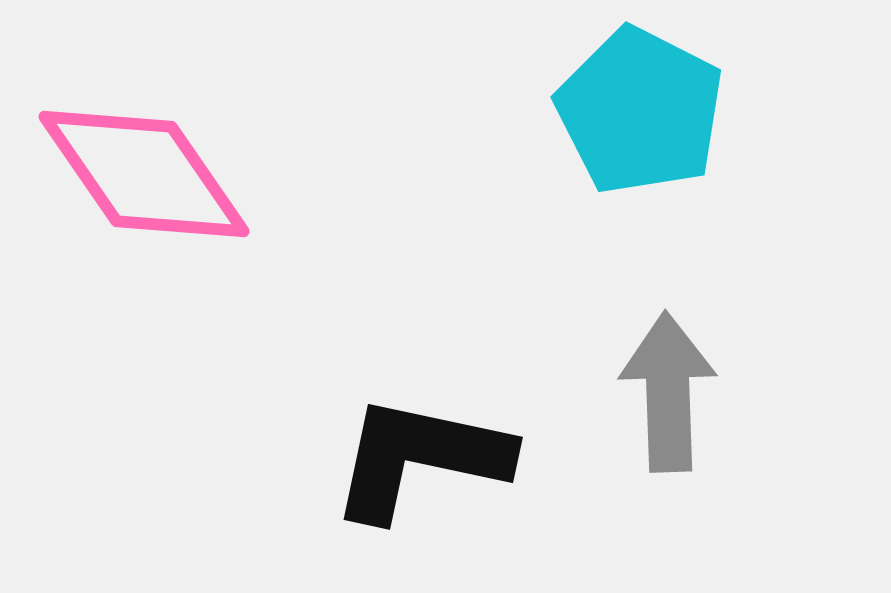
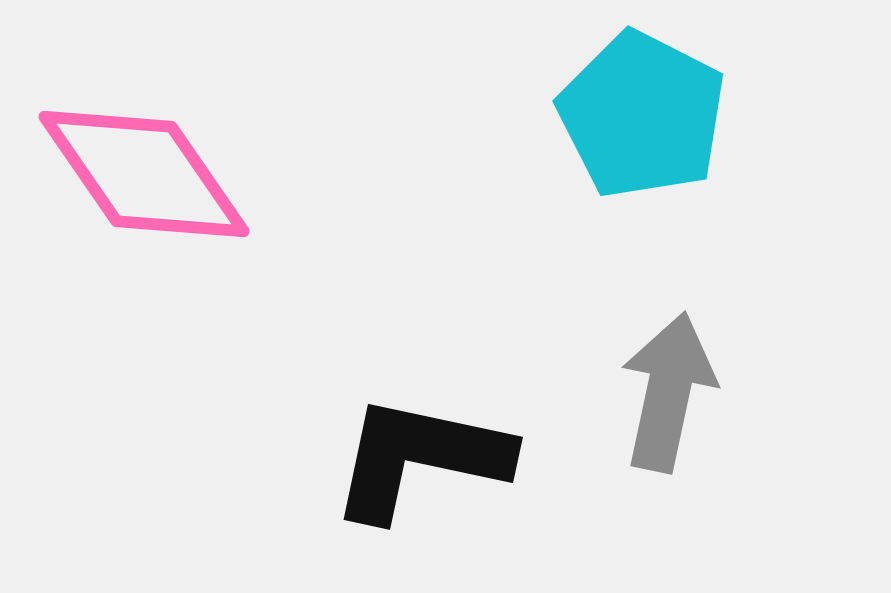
cyan pentagon: moved 2 px right, 4 px down
gray arrow: rotated 14 degrees clockwise
